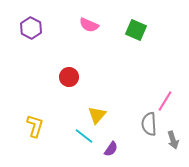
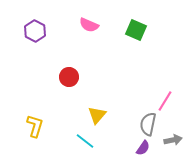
purple hexagon: moved 4 px right, 3 px down
gray semicircle: moved 1 px left; rotated 15 degrees clockwise
cyan line: moved 1 px right, 5 px down
gray arrow: rotated 84 degrees counterclockwise
purple semicircle: moved 32 px right, 1 px up
